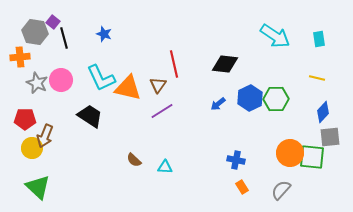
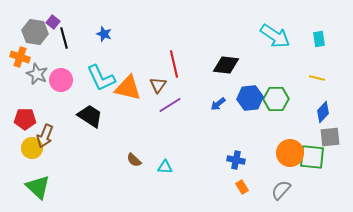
orange cross: rotated 24 degrees clockwise
black diamond: moved 1 px right, 1 px down
gray star: moved 9 px up
blue hexagon: rotated 20 degrees clockwise
purple line: moved 8 px right, 6 px up
